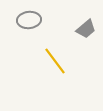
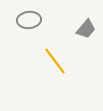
gray trapezoid: rotated 10 degrees counterclockwise
